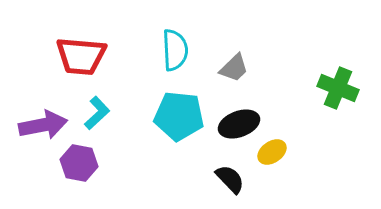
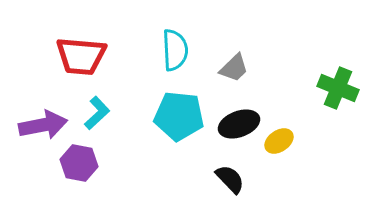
yellow ellipse: moved 7 px right, 11 px up
